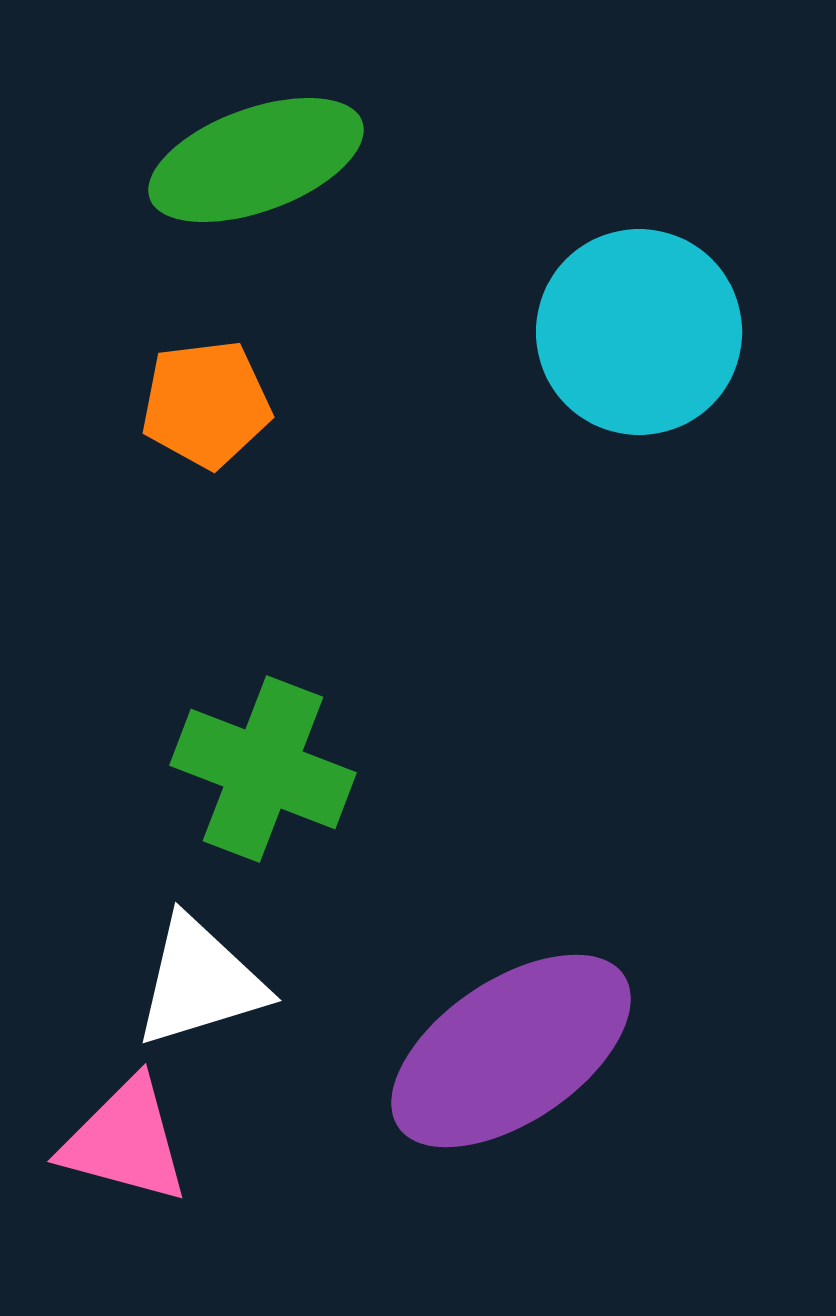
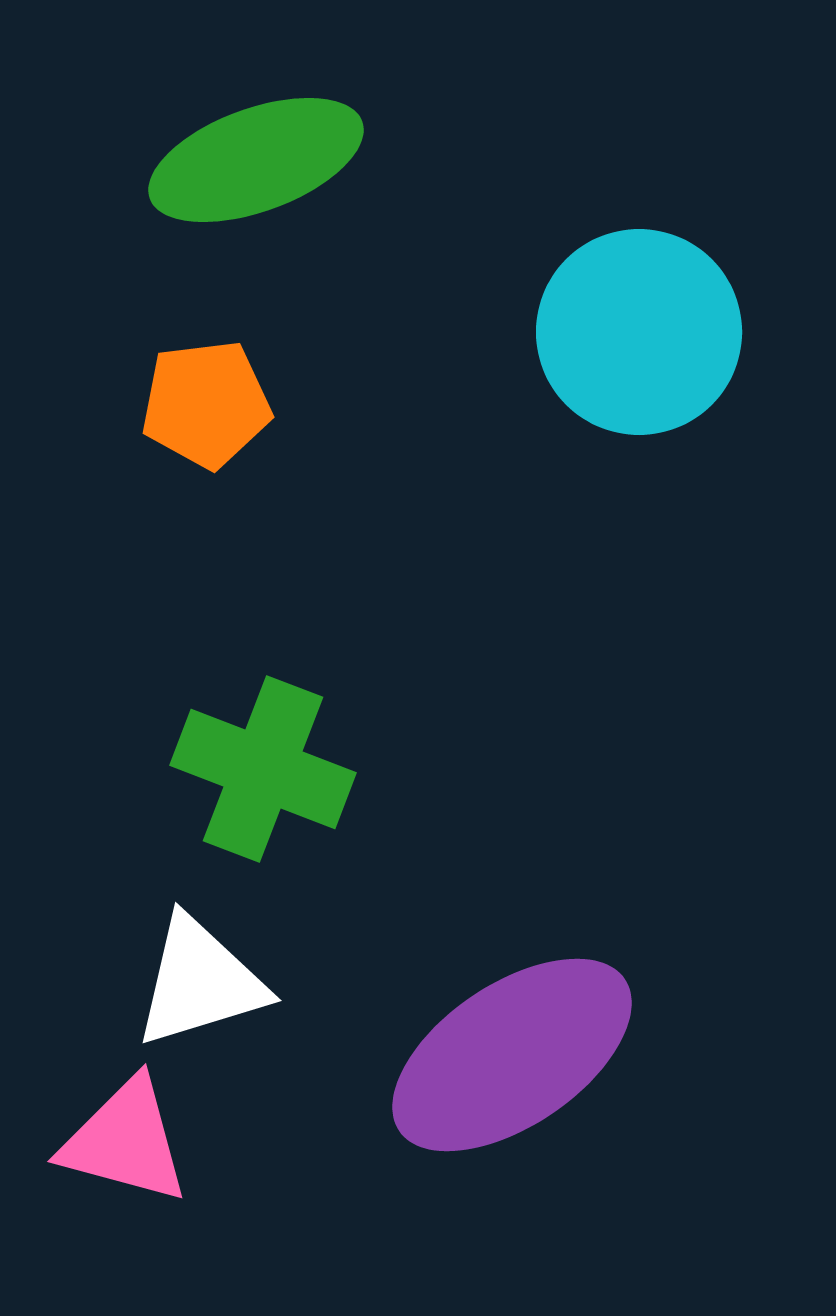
purple ellipse: moved 1 px right, 4 px down
